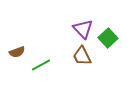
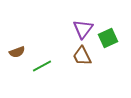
purple triangle: rotated 20 degrees clockwise
green square: rotated 18 degrees clockwise
green line: moved 1 px right, 1 px down
